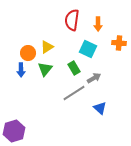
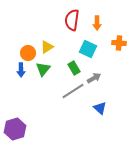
orange arrow: moved 1 px left, 1 px up
green triangle: moved 2 px left
gray line: moved 1 px left, 2 px up
purple hexagon: moved 1 px right, 2 px up
